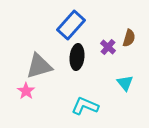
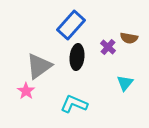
brown semicircle: rotated 84 degrees clockwise
gray triangle: rotated 20 degrees counterclockwise
cyan triangle: rotated 18 degrees clockwise
cyan L-shape: moved 11 px left, 2 px up
